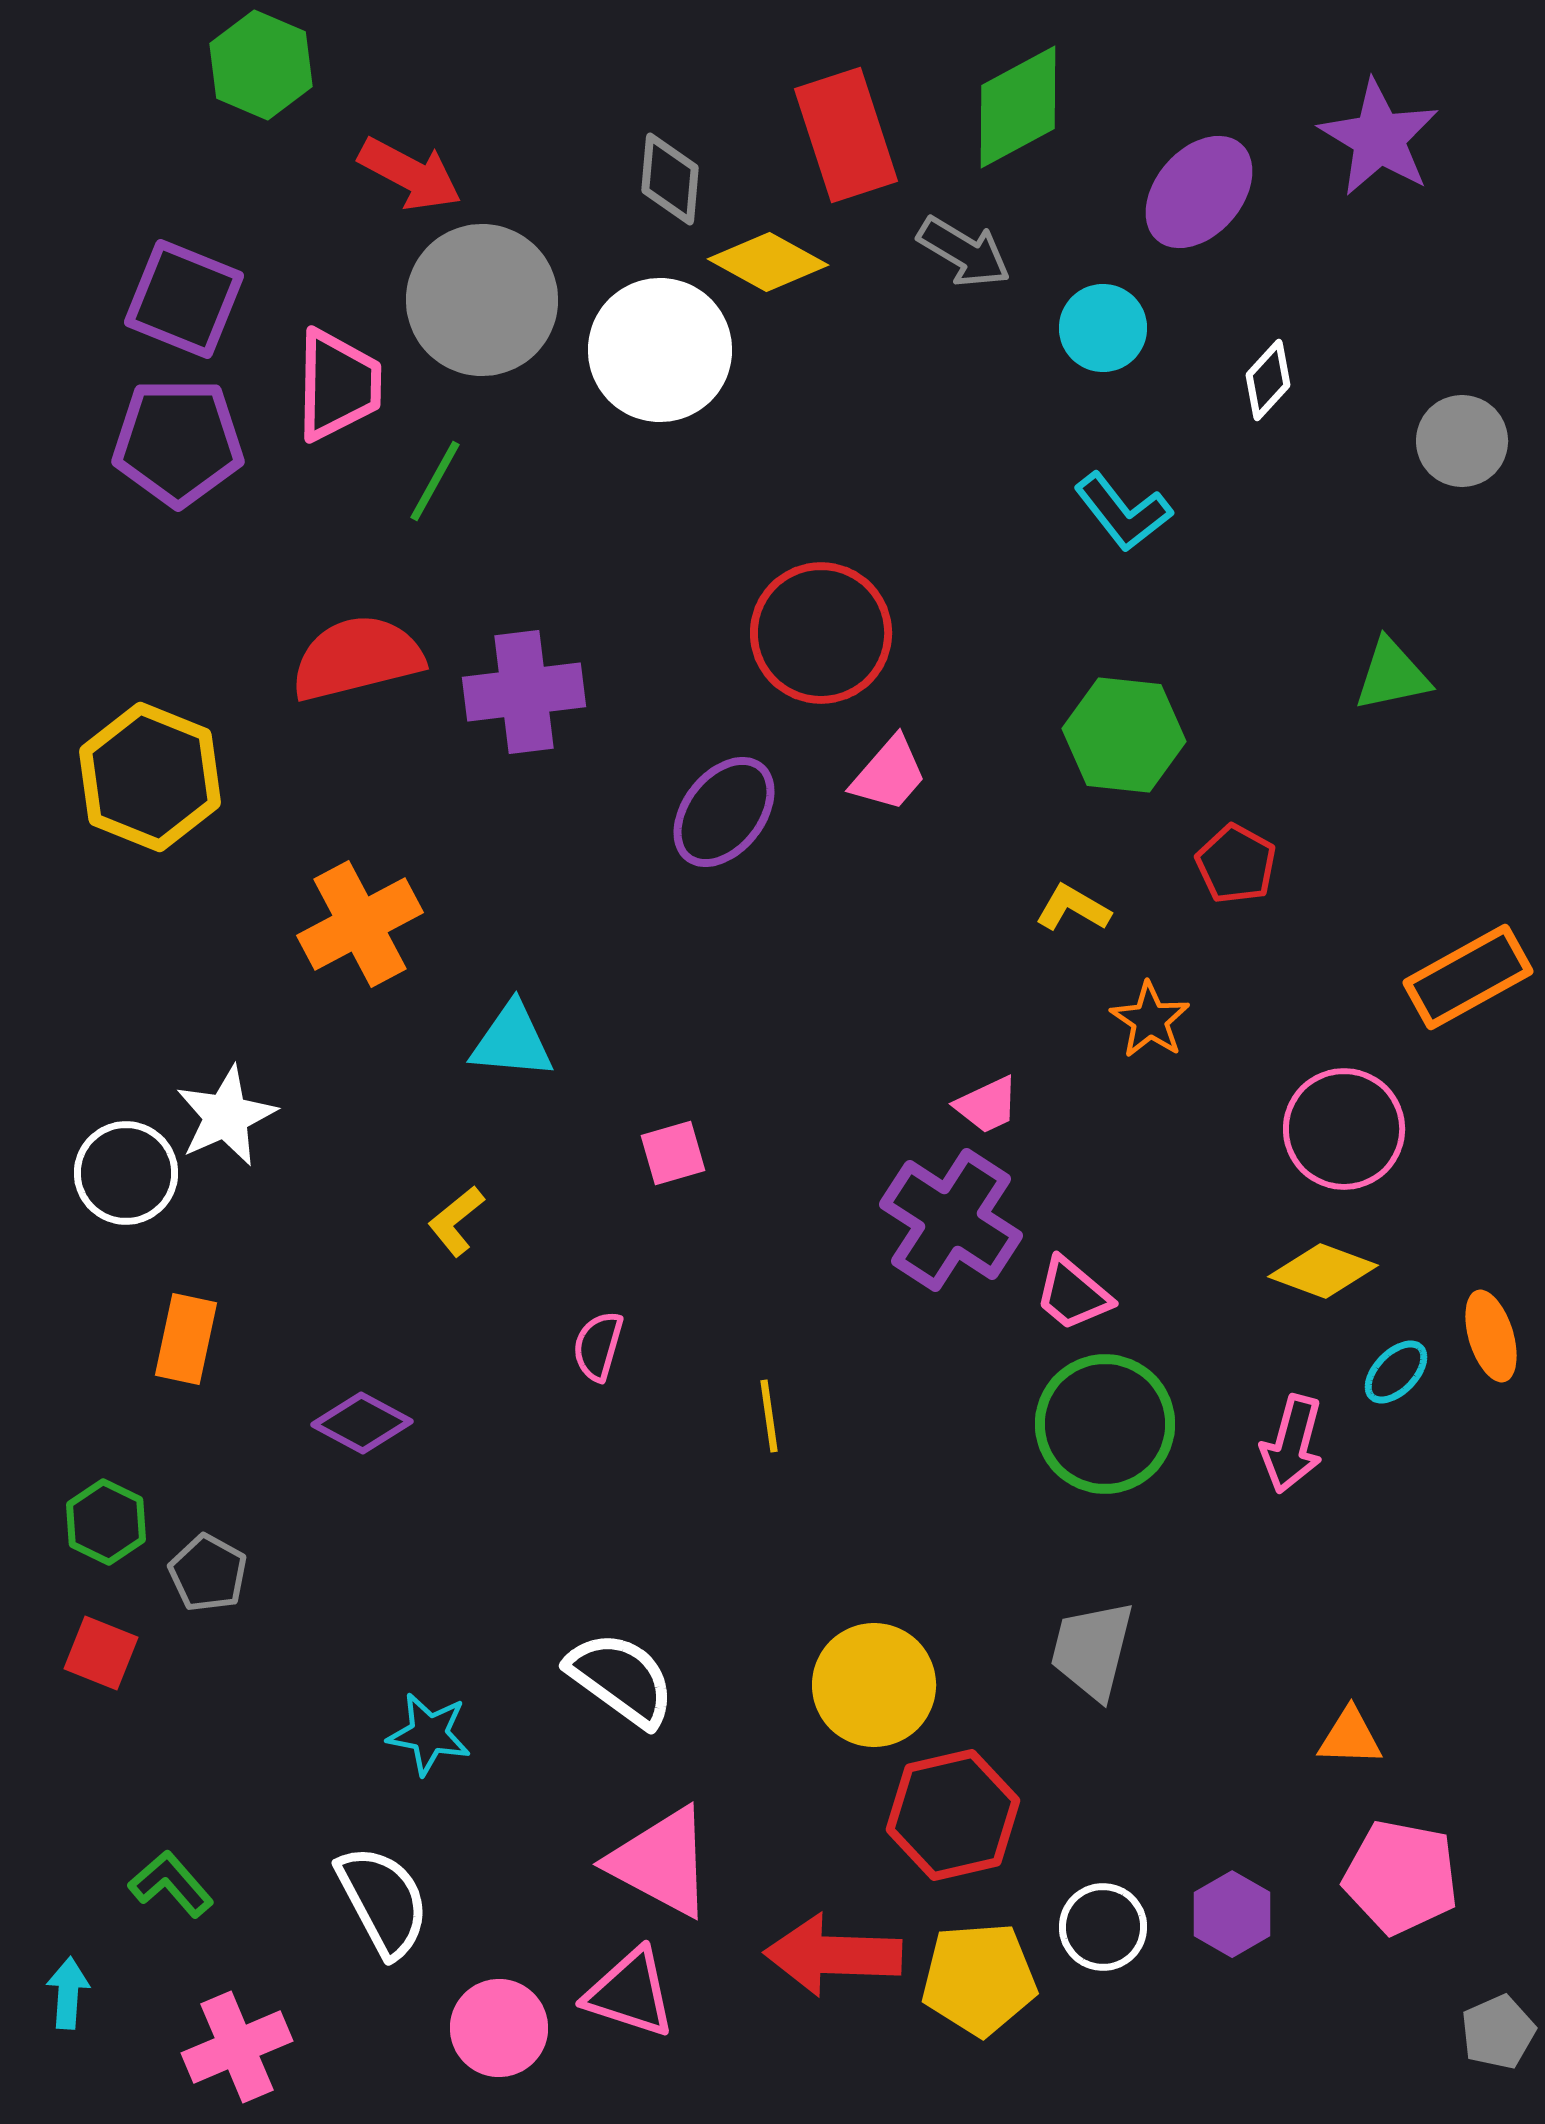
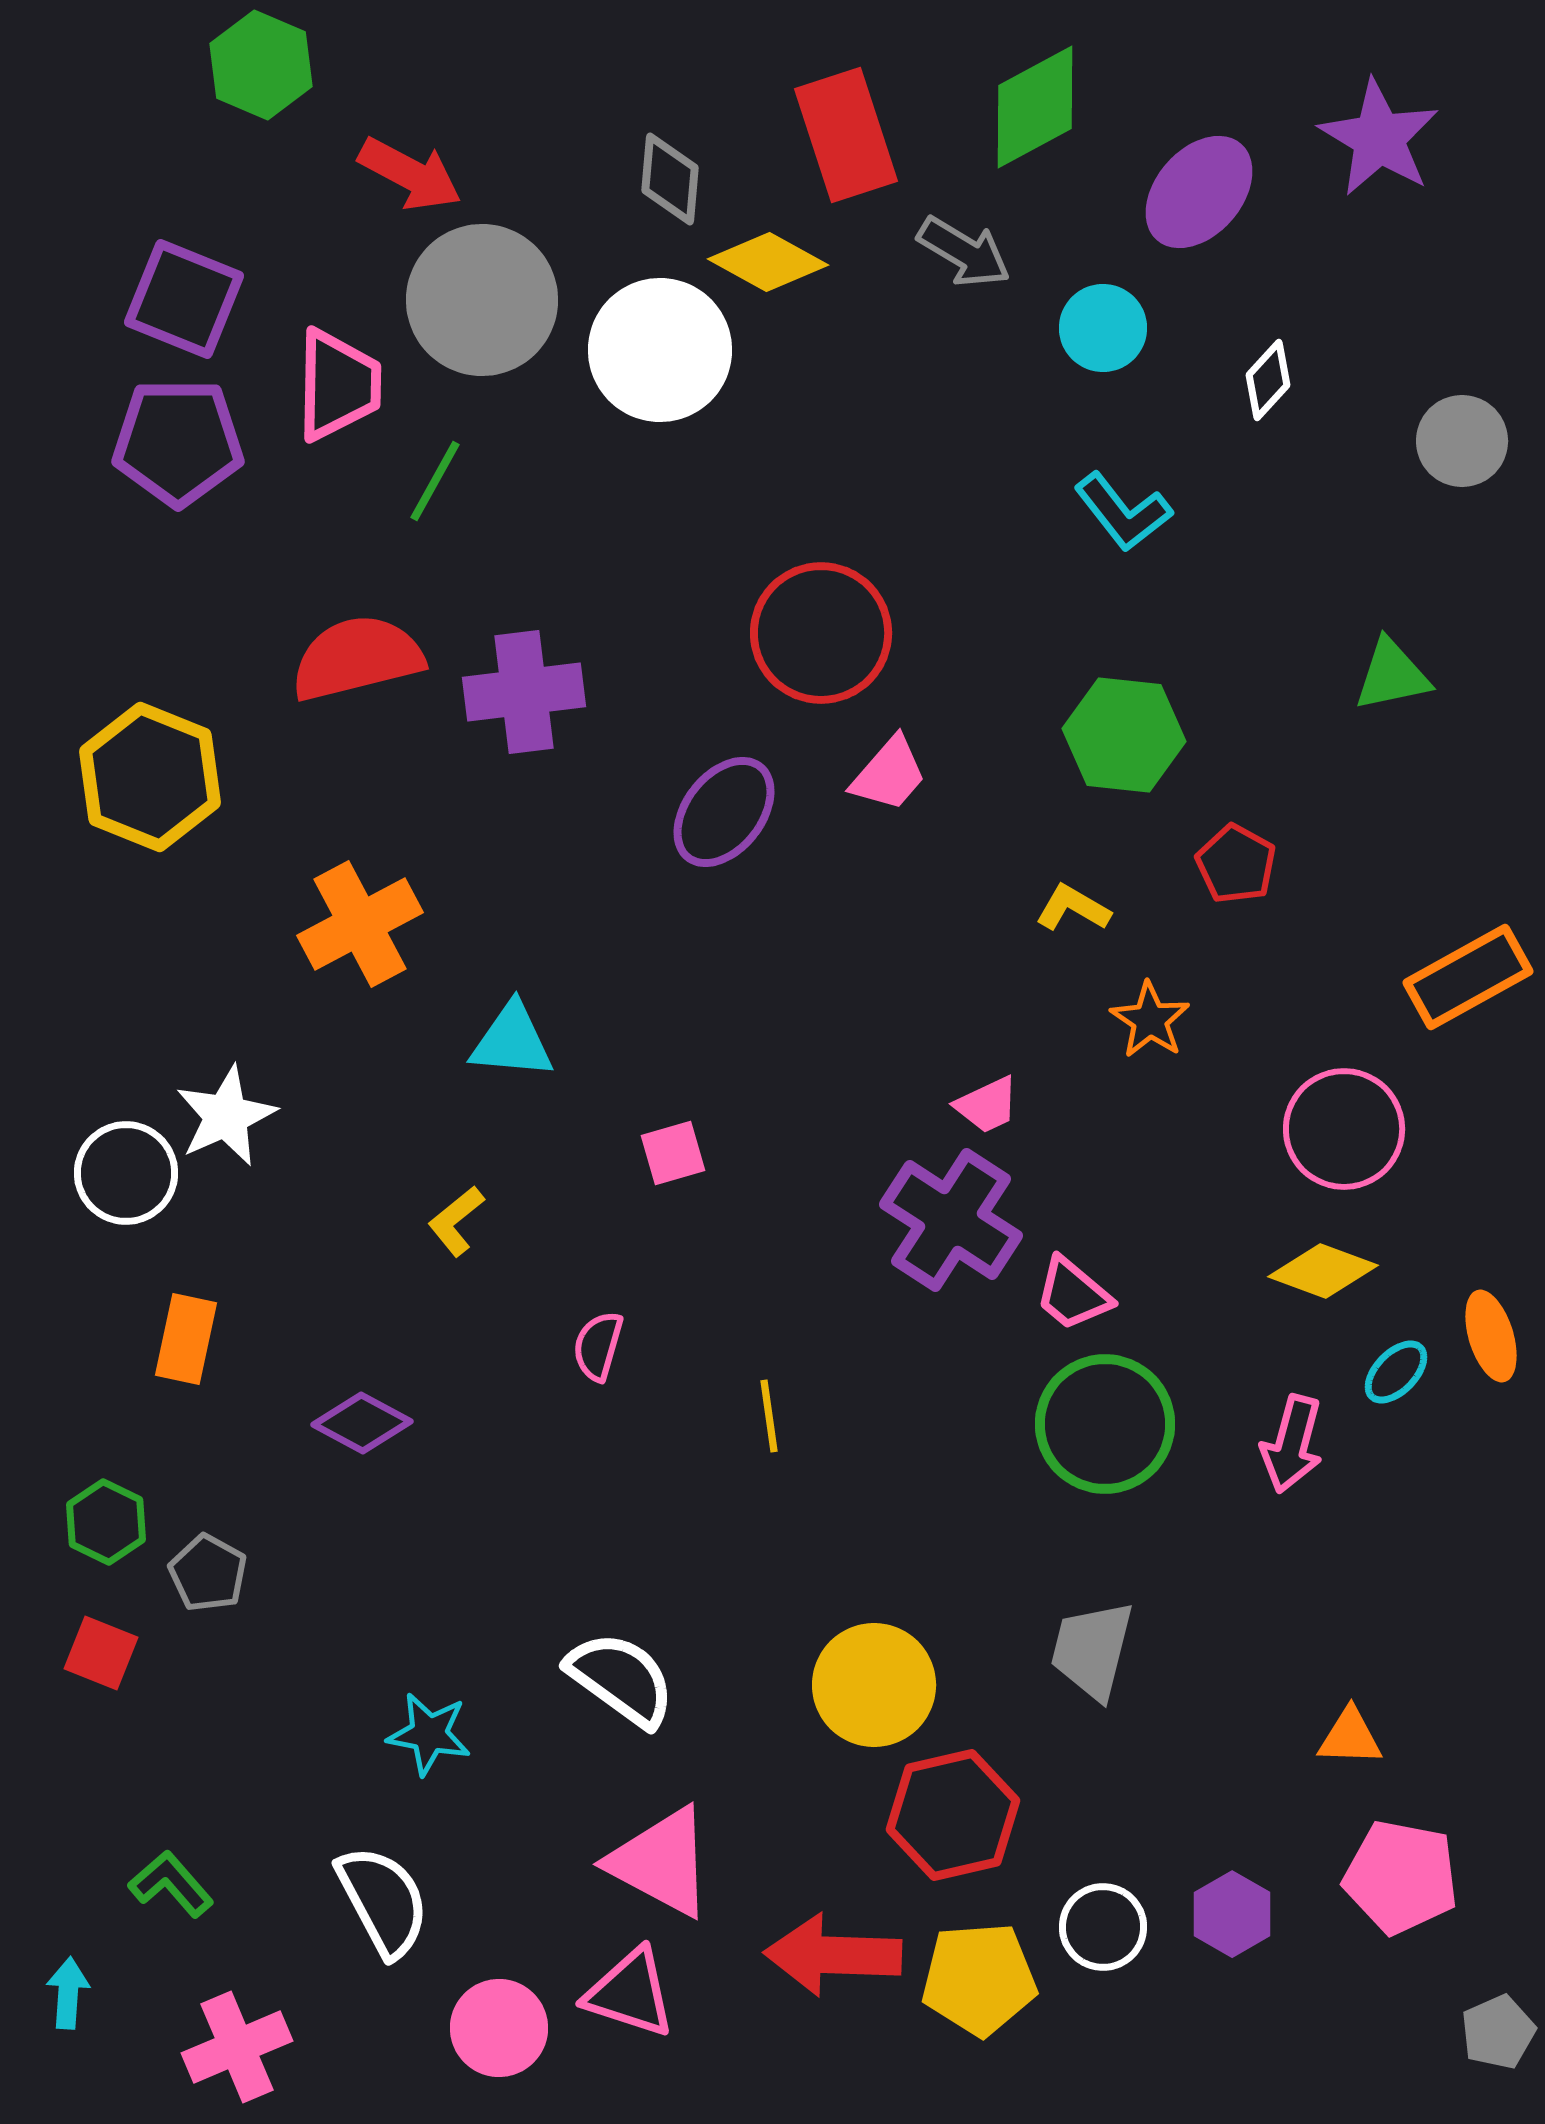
green diamond at (1018, 107): moved 17 px right
